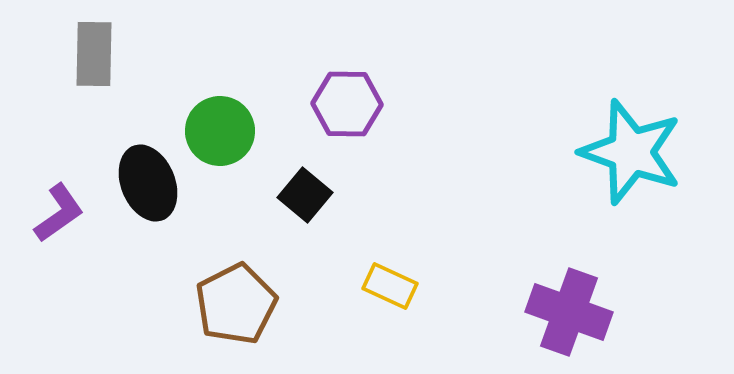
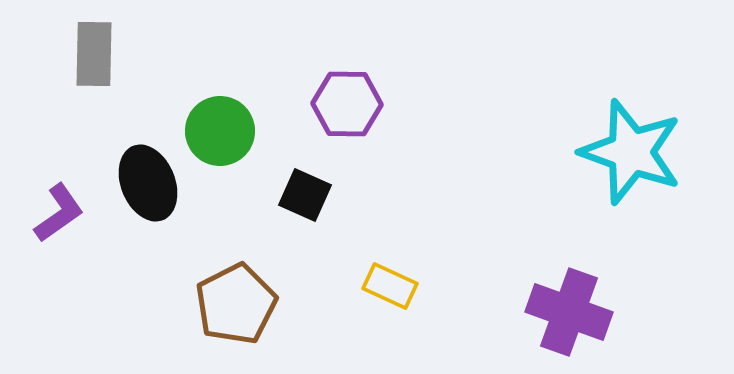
black square: rotated 16 degrees counterclockwise
